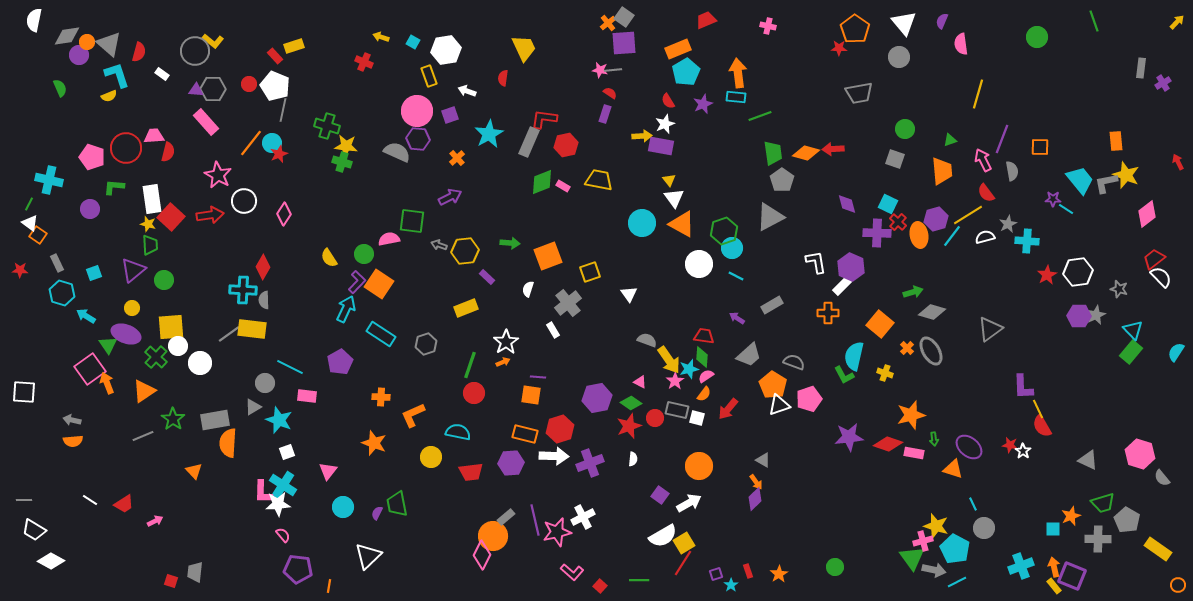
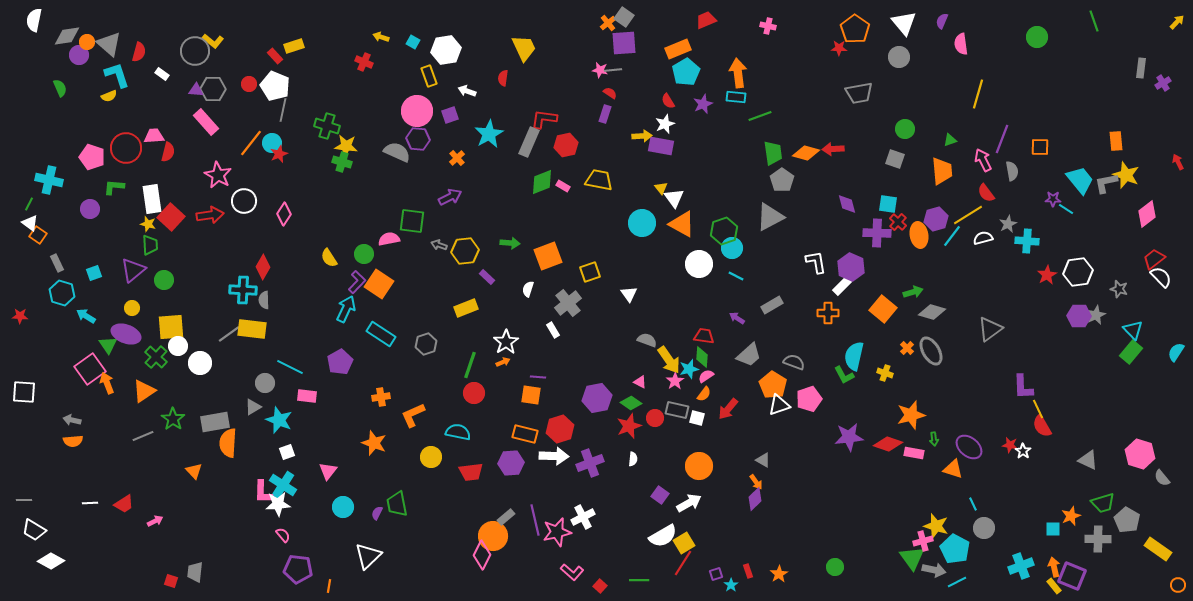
yellow triangle at (669, 180): moved 8 px left, 8 px down
cyan square at (888, 204): rotated 18 degrees counterclockwise
white semicircle at (985, 237): moved 2 px left, 1 px down
red star at (20, 270): moved 46 px down
orange square at (880, 324): moved 3 px right, 15 px up
orange cross at (381, 397): rotated 12 degrees counterclockwise
gray rectangle at (215, 420): moved 2 px down
white line at (90, 500): moved 3 px down; rotated 35 degrees counterclockwise
